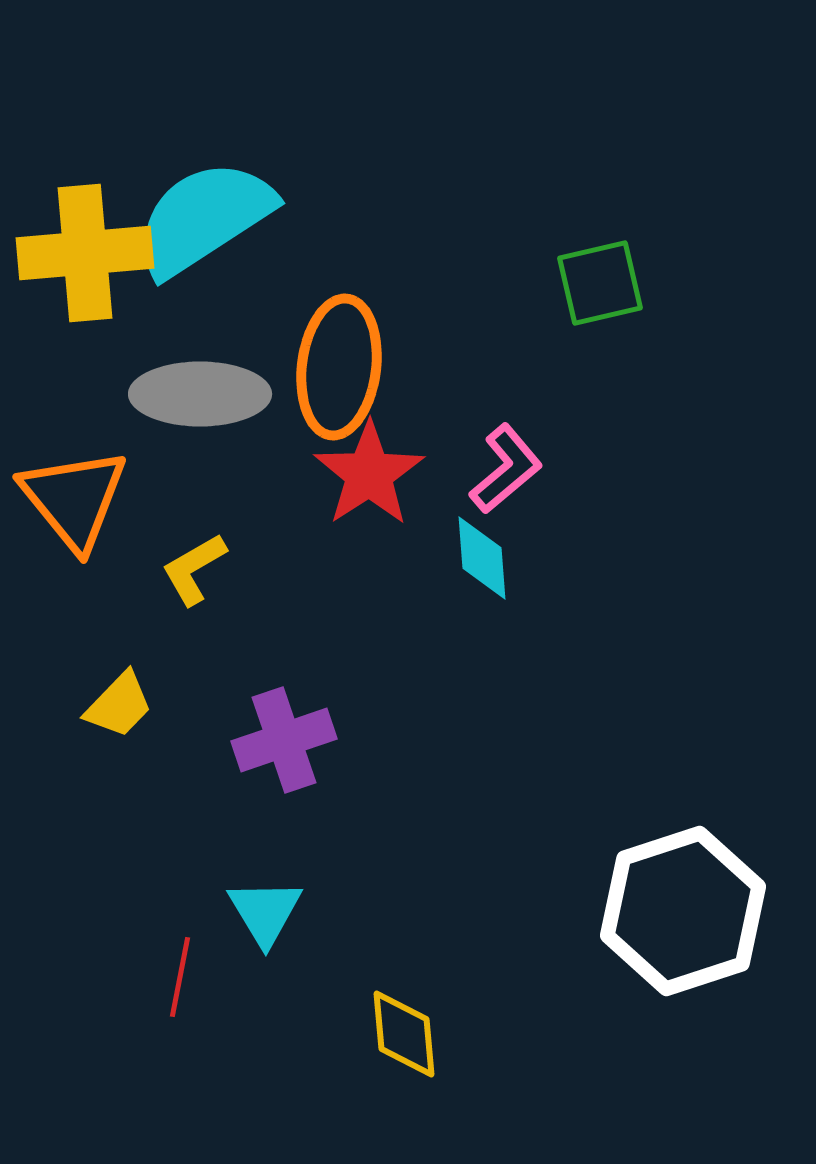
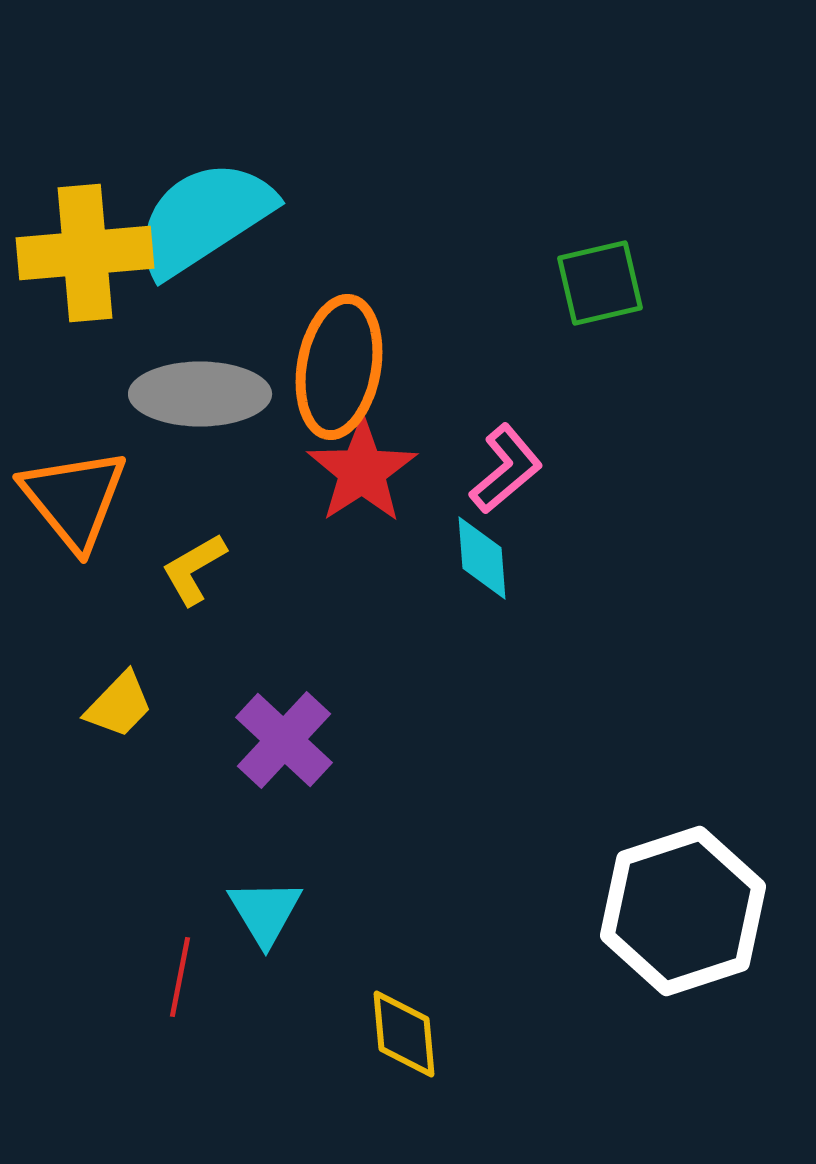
orange ellipse: rotated 3 degrees clockwise
red star: moved 7 px left, 3 px up
purple cross: rotated 28 degrees counterclockwise
